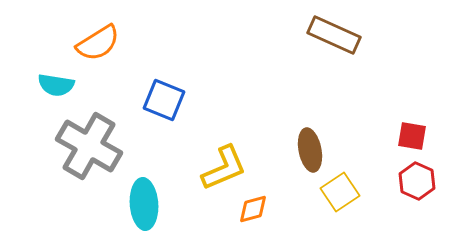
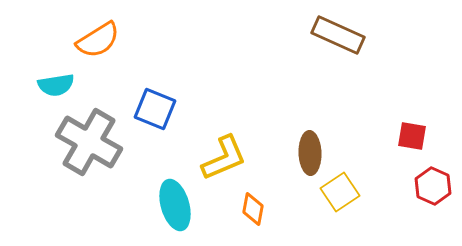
brown rectangle: moved 4 px right
orange semicircle: moved 3 px up
cyan semicircle: rotated 18 degrees counterclockwise
blue square: moved 9 px left, 9 px down
gray cross: moved 4 px up
brown ellipse: moved 3 px down; rotated 9 degrees clockwise
yellow L-shape: moved 10 px up
red hexagon: moved 16 px right, 5 px down
cyan ellipse: moved 31 px right, 1 px down; rotated 12 degrees counterclockwise
orange diamond: rotated 64 degrees counterclockwise
